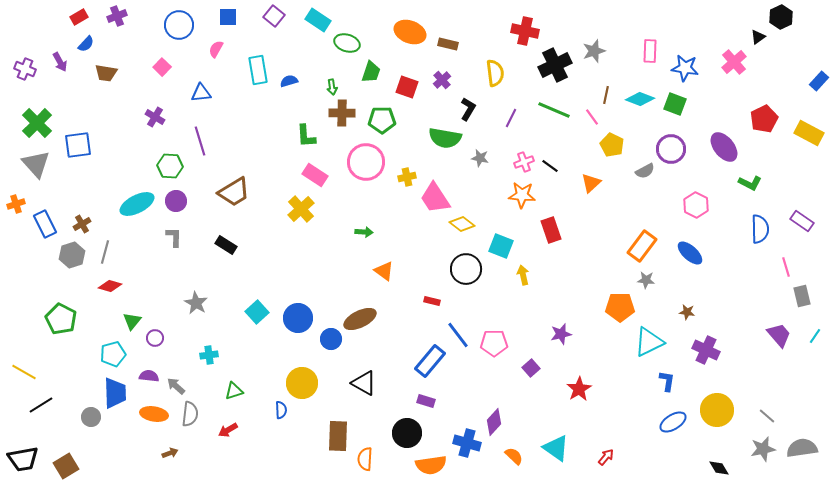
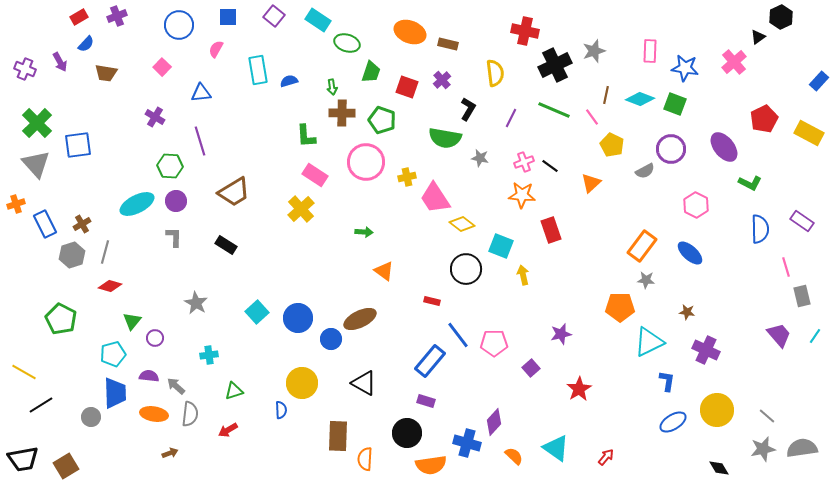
green pentagon at (382, 120): rotated 20 degrees clockwise
